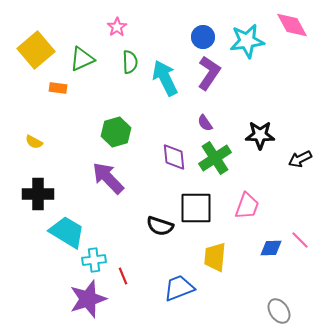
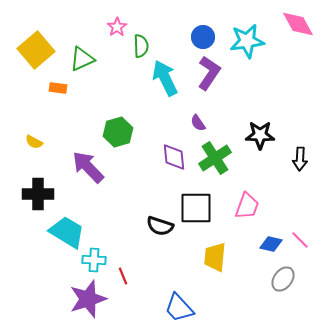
pink diamond: moved 6 px right, 1 px up
green semicircle: moved 11 px right, 16 px up
purple semicircle: moved 7 px left
green hexagon: moved 2 px right
black arrow: rotated 60 degrees counterclockwise
purple arrow: moved 20 px left, 11 px up
blue diamond: moved 4 px up; rotated 15 degrees clockwise
cyan cross: rotated 10 degrees clockwise
blue trapezoid: moved 20 px down; rotated 112 degrees counterclockwise
gray ellipse: moved 4 px right, 32 px up; rotated 70 degrees clockwise
